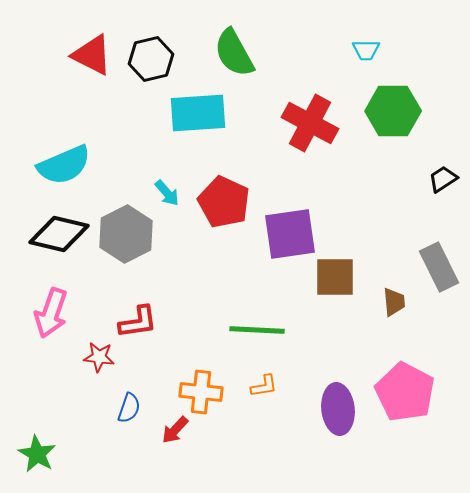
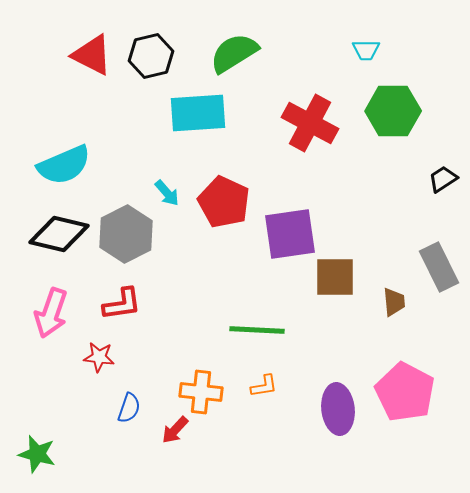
green semicircle: rotated 87 degrees clockwise
black hexagon: moved 3 px up
red L-shape: moved 16 px left, 18 px up
green star: rotated 15 degrees counterclockwise
